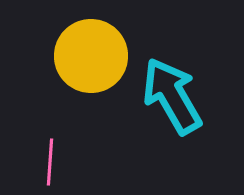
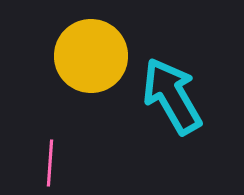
pink line: moved 1 px down
